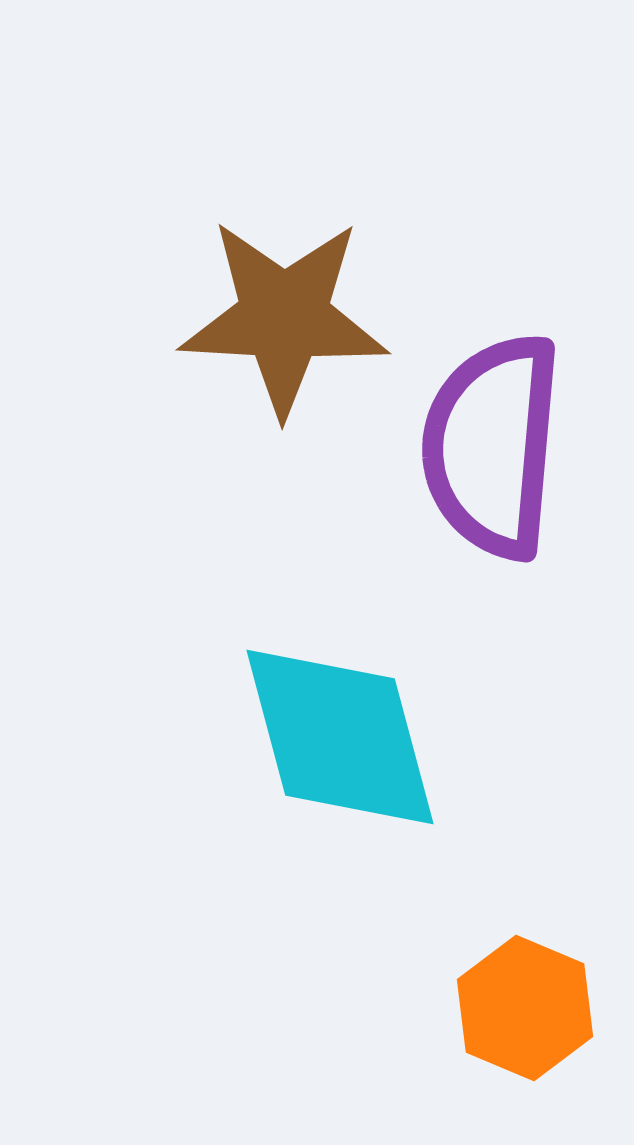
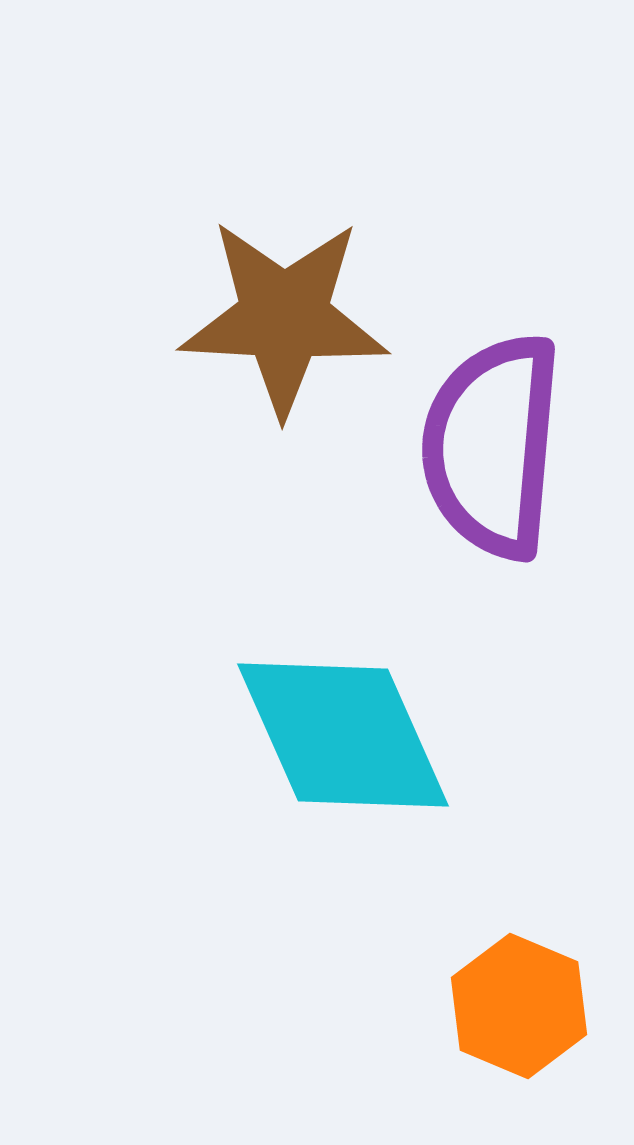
cyan diamond: moved 3 px right, 2 px up; rotated 9 degrees counterclockwise
orange hexagon: moved 6 px left, 2 px up
